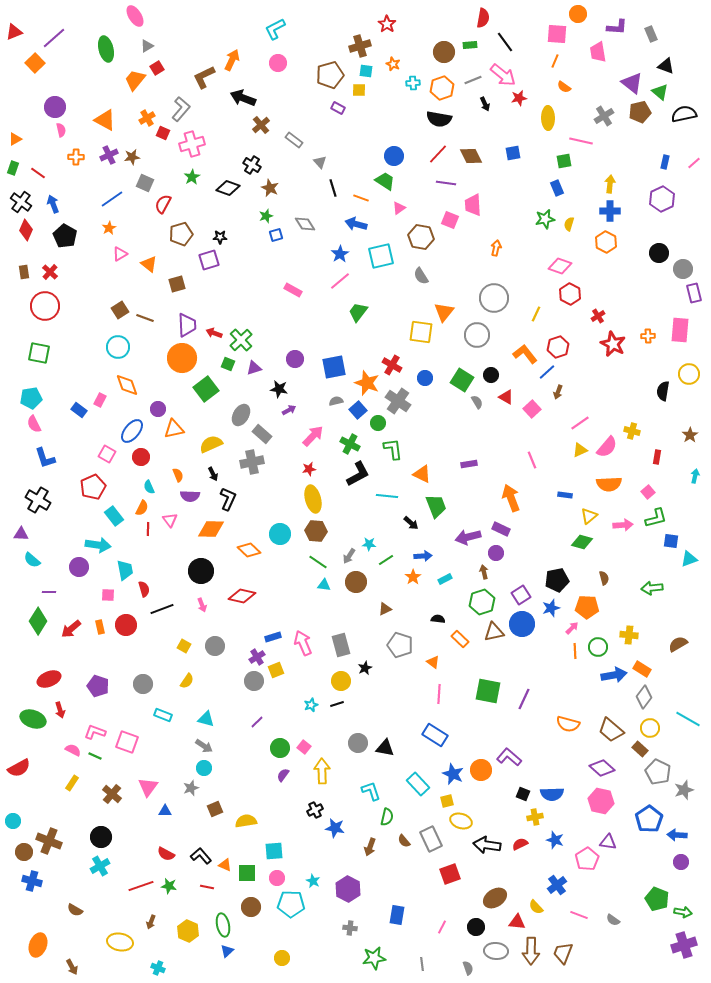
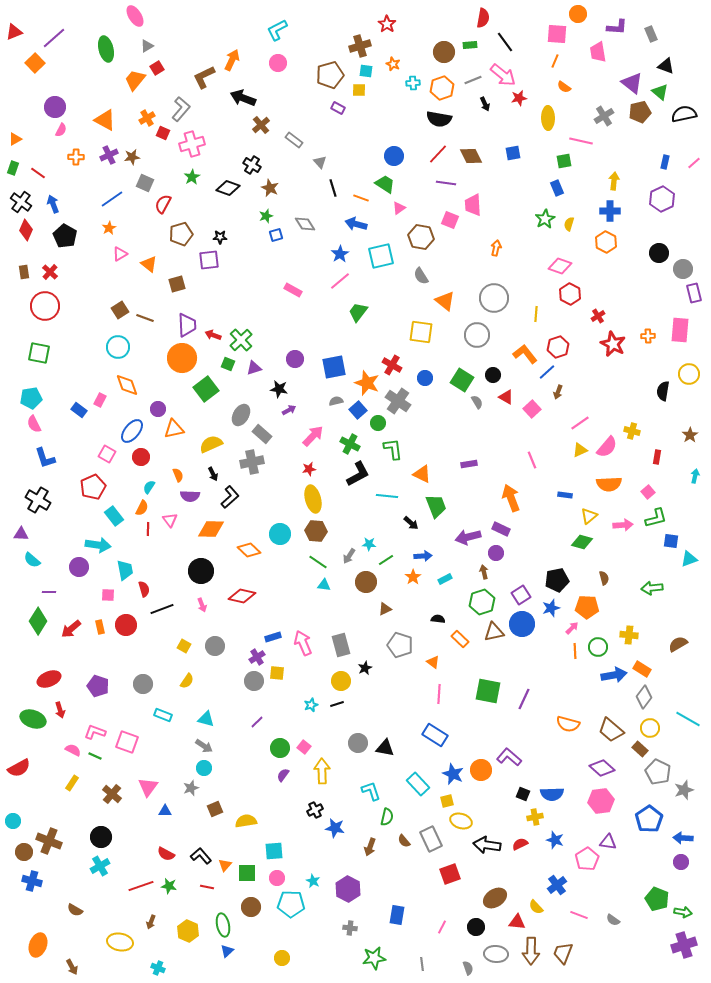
cyan L-shape at (275, 29): moved 2 px right, 1 px down
pink semicircle at (61, 130): rotated 40 degrees clockwise
green trapezoid at (385, 181): moved 3 px down
yellow arrow at (610, 184): moved 4 px right, 3 px up
green star at (545, 219): rotated 18 degrees counterclockwise
purple square at (209, 260): rotated 10 degrees clockwise
orange triangle at (444, 312): moved 1 px right, 11 px up; rotated 30 degrees counterclockwise
yellow line at (536, 314): rotated 21 degrees counterclockwise
red arrow at (214, 333): moved 1 px left, 2 px down
black circle at (491, 375): moved 2 px right
cyan semicircle at (149, 487): rotated 56 degrees clockwise
black L-shape at (228, 499): moved 2 px right, 2 px up; rotated 25 degrees clockwise
brown circle at (356, 582): moved 10 px right
yellow square at (276, 670): moved 1 px right, 3 px down; rotated 28 degrees clockwise
pink hexagon at (601, 801): rotated 20 degrees counterclockwise
blue arrow at (677, 835): moved 6 px right, 3 px down
orange triangle at (225, 865): rotated 48 degrees clockwise
gray ellipse at (496, 951): moved 3 px down
